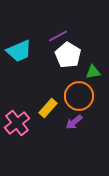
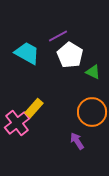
cyan trapezoid: moved 8 px right, 2 px down; rotated 128 degrees counterclockwise
white pentagon: moved 2 px right
green triangle: rotated 35 degrees clockwise
orange circle: moved 13 px right, 16 px down
yellow rectangle: moved 14 px left
purple arrow: moved 3 px right, 19 px down; rotated 96 degrees clockwise
